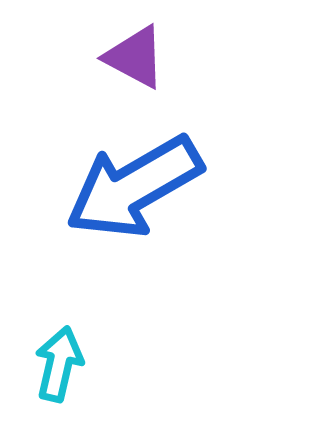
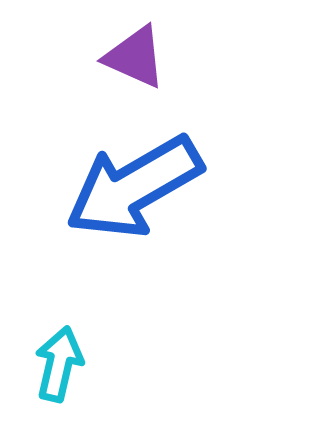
purple triangle: rotated 4 degrees counterclockwise
